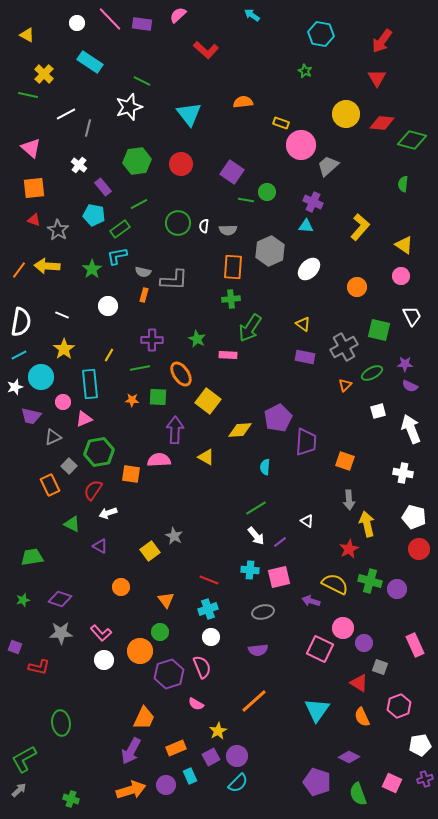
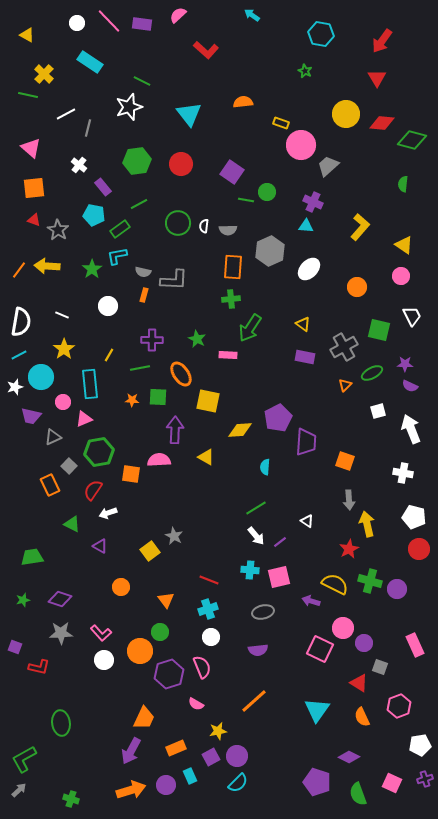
pink line at (110, 19): moved 1 px left, 2 px down
yellow square at (208, 401): rotated 25 degrees counterclockwise
yellow star at (218, 731): rotated 18 degrees clockwise
